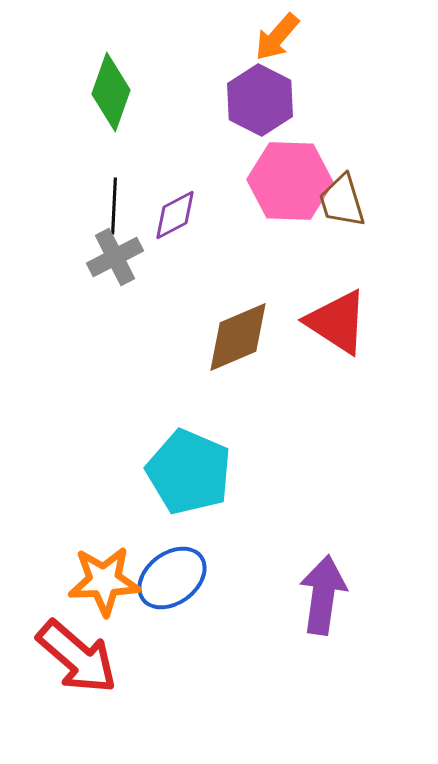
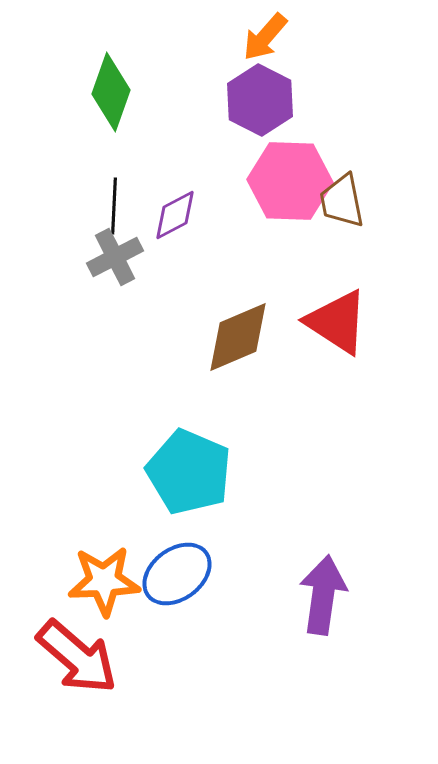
orange arrow: moved 12 px left
brown trapezoid: rotated 6 degrees clockwise
blue ellipse: moved 5 px right, 4 px up
